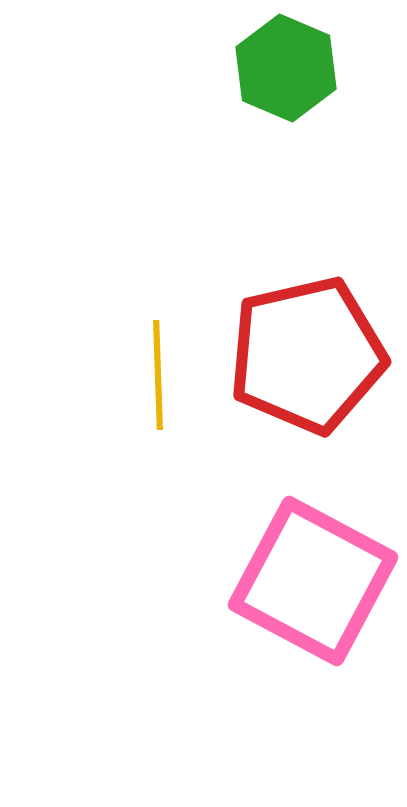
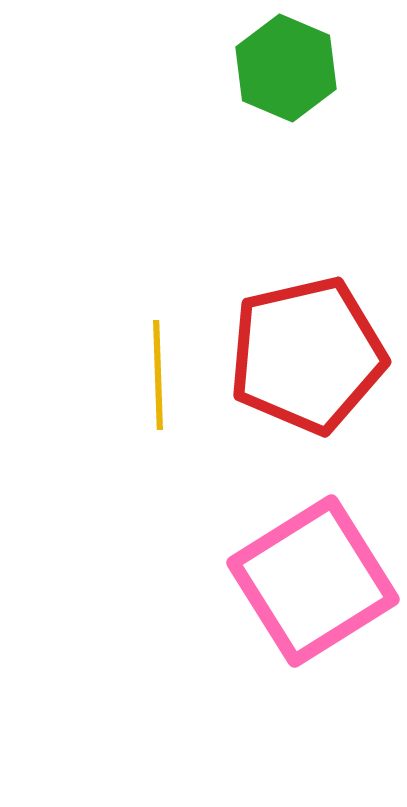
pink square: rotated 30 degrees clockwise
